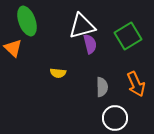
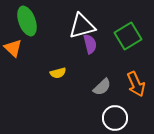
yellow semicircle: rotated 21 degrees counterclockwise
gray semicircle: rotated 48 degrees clockwise
